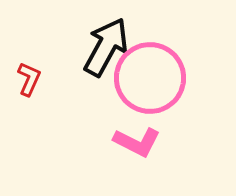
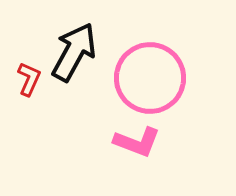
black arrow: moved 32 px left, 5 px down
pink L-shape: rotated 6 degrees counterclockwise
